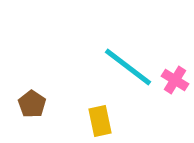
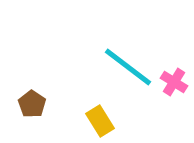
pink cross: moved 1 px left, 2 px down
yellow rectangle: rotated 20 degrees counterclockwise
